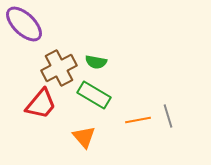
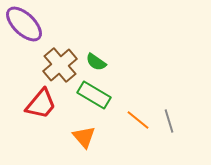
green semicircle: rotated 25 degrees clockwise
brown cross: moved 1 px right, 3 px up; rotated 12 degrees counterclockwise
gray line: moved 1 px right, 5 px down
orange line: rotated 50 degrees clockwise
